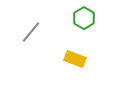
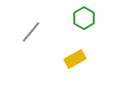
yellow rectangle: rotated 50 degrees counterclockwise
